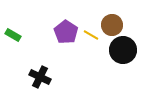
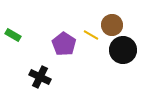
purple pentagon: moved 2 px left, 12 px down
